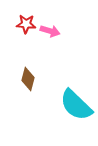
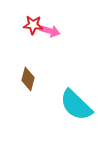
red star: moved 7 px right, 1 px down
